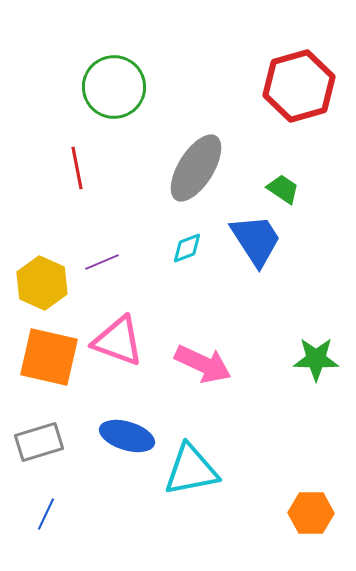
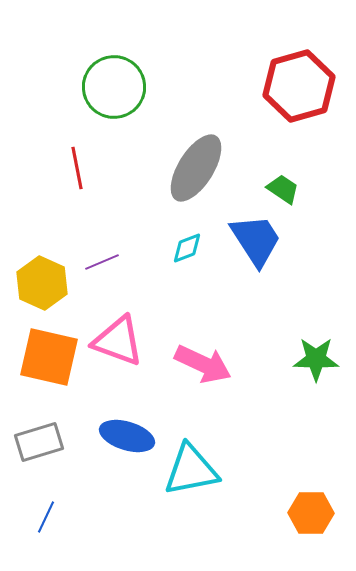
blue line: moved 3 px down
